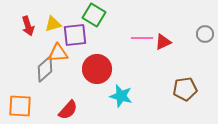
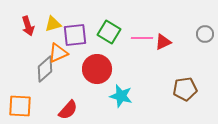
green square: moved 15 px right, 17 px down
orange triangle: rotated 20 degrees counterclockwise
